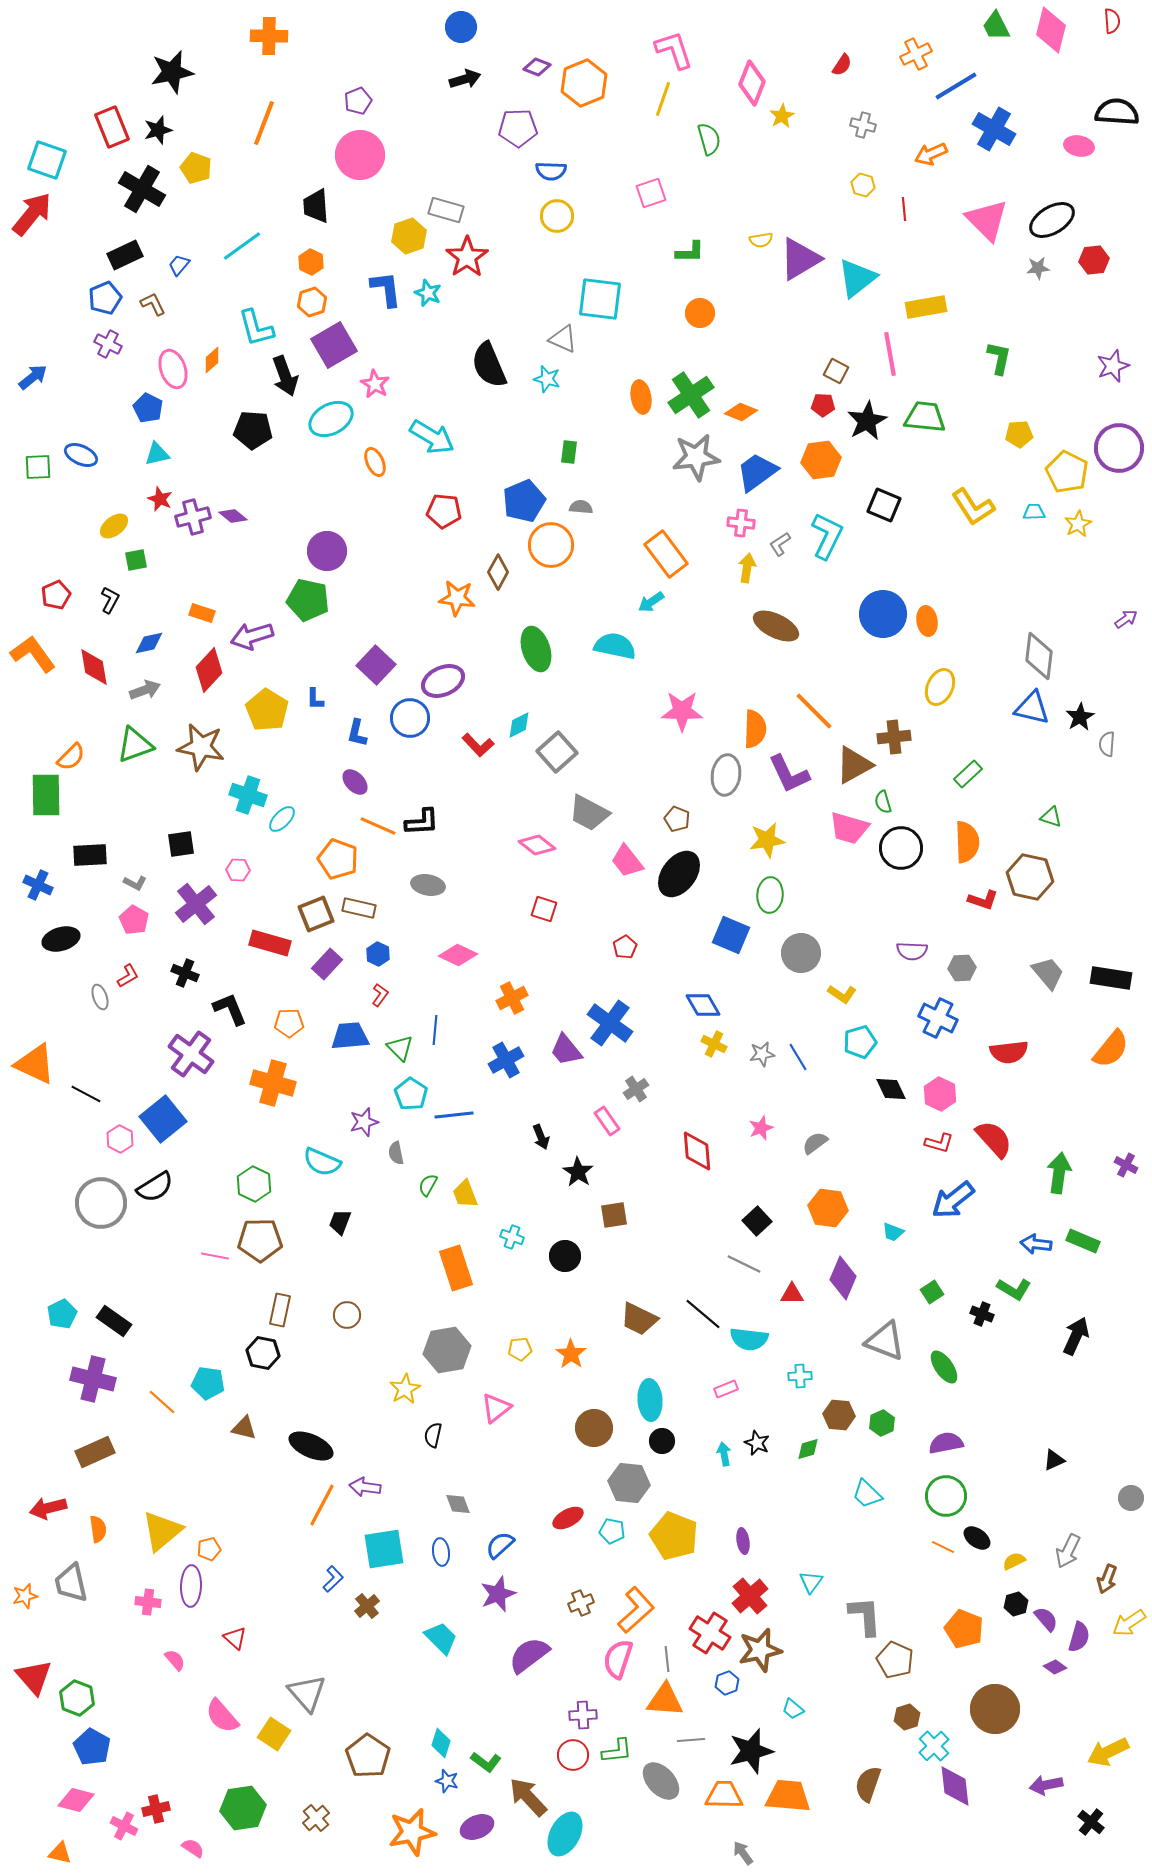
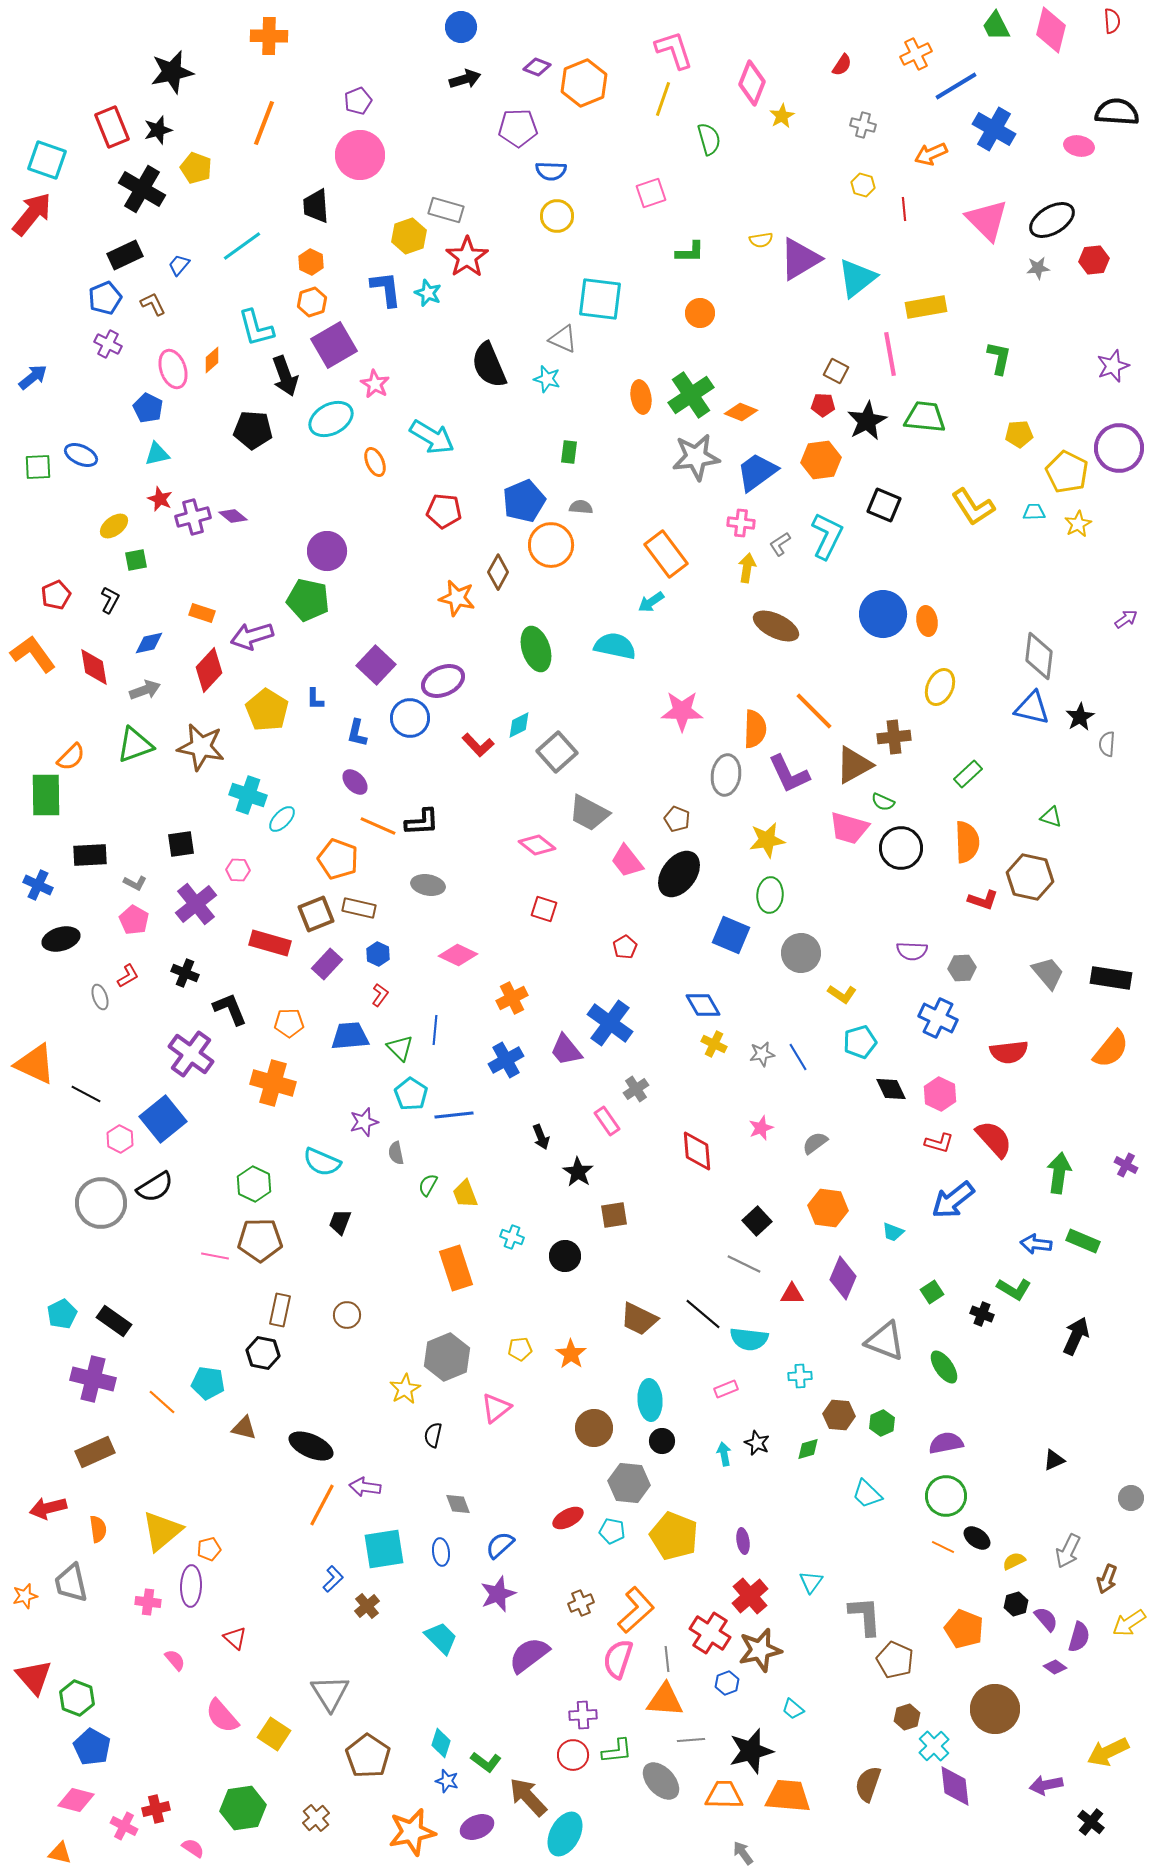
orange star at (457, 598): rotated 6 degrees clockwise
green semicircle at (883, 802): rotated 50 degrees counterclockwise
gray hexagon at (447, 1350): moved 7 px down; rotated 12 degrees counterclockwise
gray triangle at (307, 1693): moved 23 px right; rotated 9 degrees clockwise
